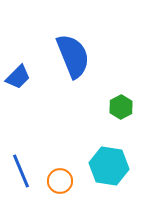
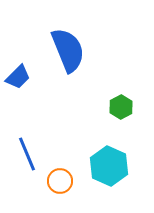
blue semicircle: moved 5 px left, 6 px up
cyan hexagon: rotated 15 degrees clockwise
blue line: moved 6 px right, 17 px up
